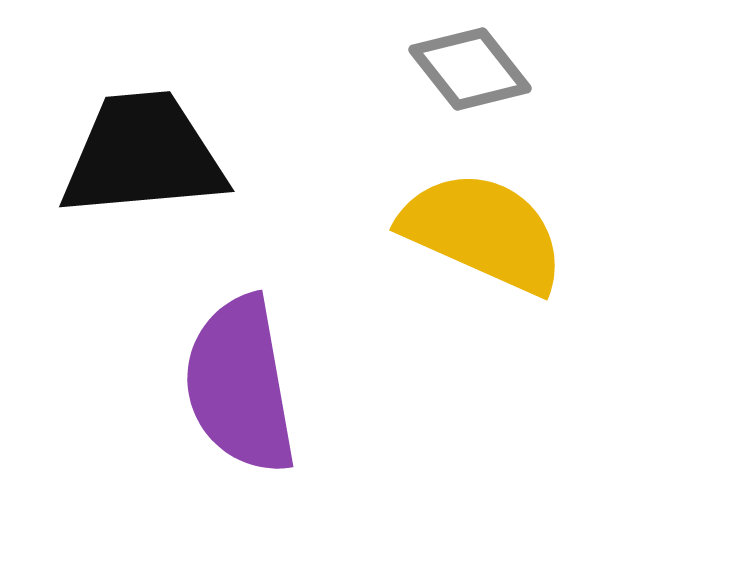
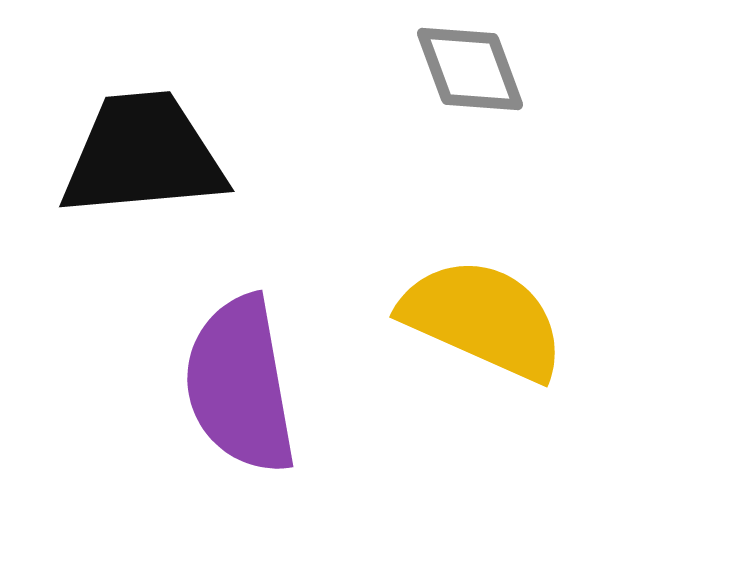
gray diamond: rotated 18 degrees clockwise
yellow semicircle: moved 87 px down
